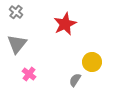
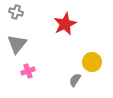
gray cross: rotated 24 degrees counterclockwise
pink cross: moved 1 px left, 3 px up; rotated 32 degrees clockwise
